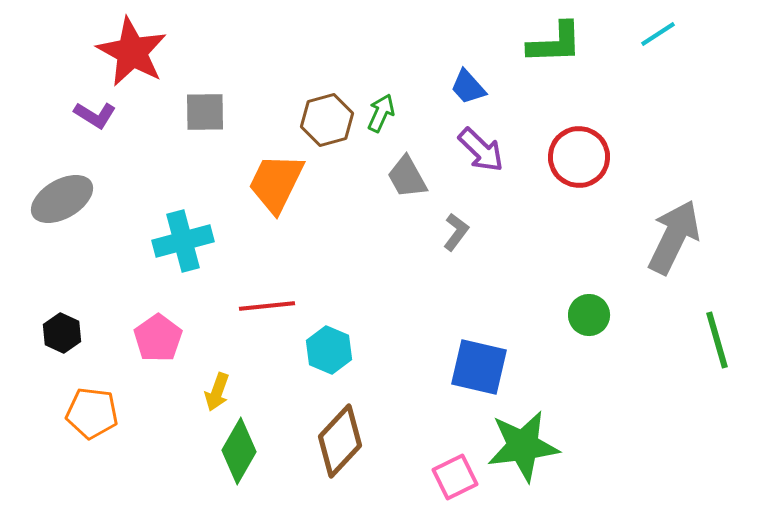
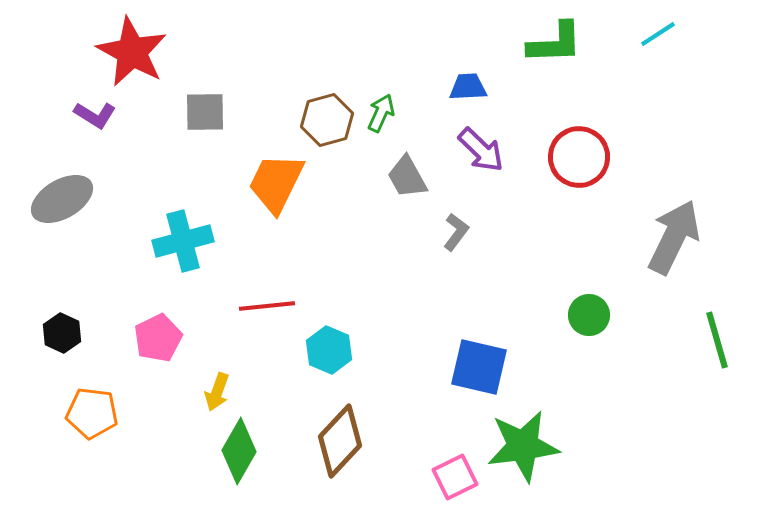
blue trapezoid: rotated 129 degrees clockwise
pink pentagon: rotated 9 degrees clockwise
